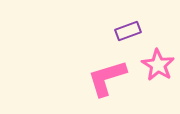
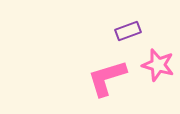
pink star: rotated 16 degrees counterclockwise
